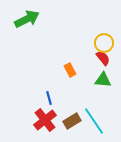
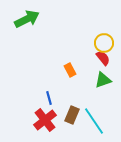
green triangle: rotated 24 degrees counterclockwise
brown rectangle: moved 6 px up; rotated 36 degrees counterclockwise
